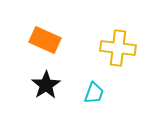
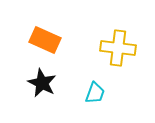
black star: moved 4 px left, 2 px up; rotated 12 degrees counterclockwise
cyan trapezoid: moved 1 px right
